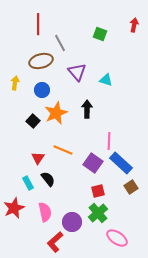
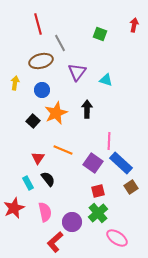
red line: rotated 15 degrees counterclockwise
purple triangle: rotated 18 degrees clockwise
